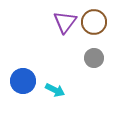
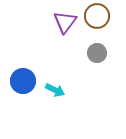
brown circle: moved 3 px right, 6 px up
gray circle: moved 3 px right, 5 px up
